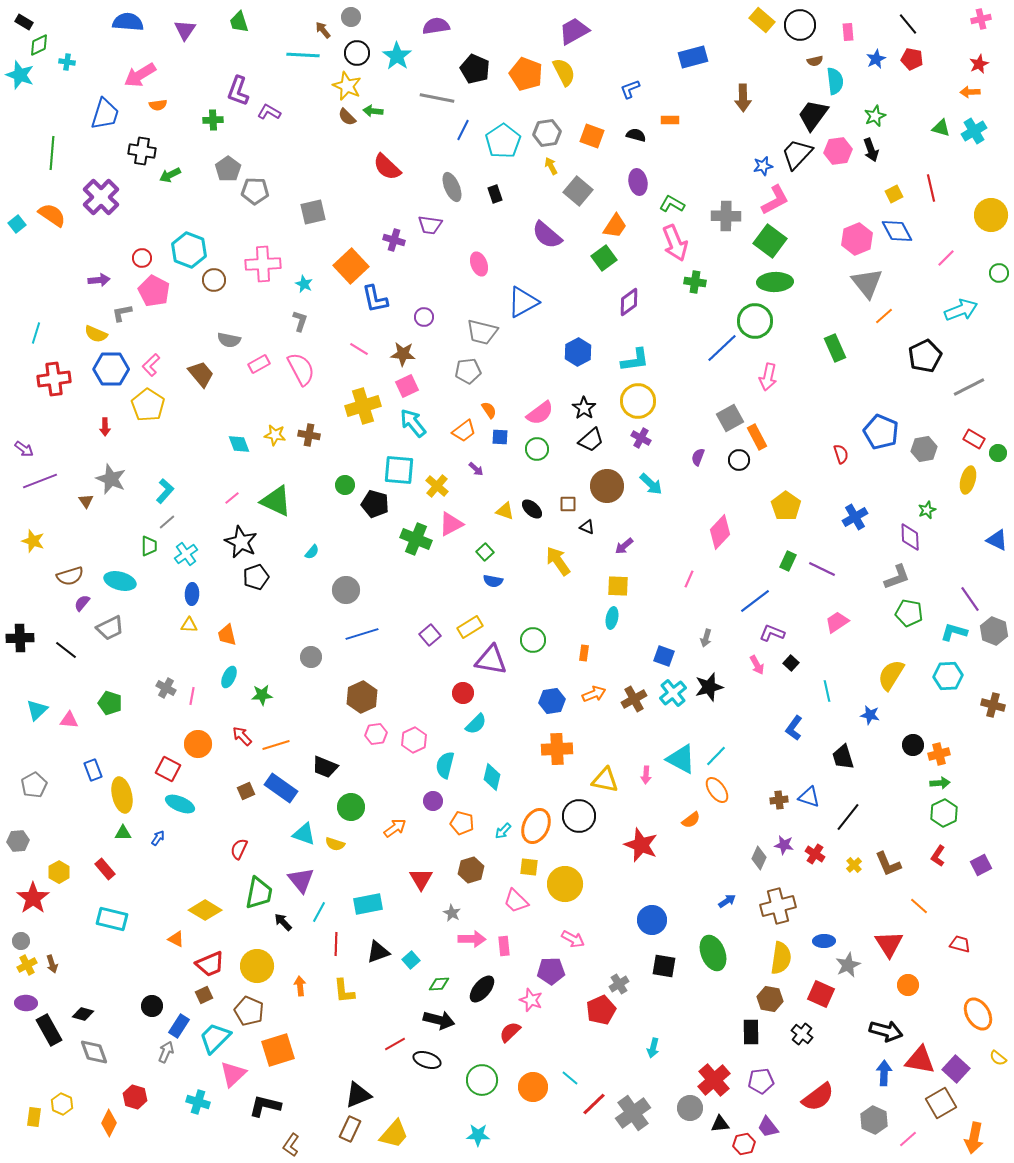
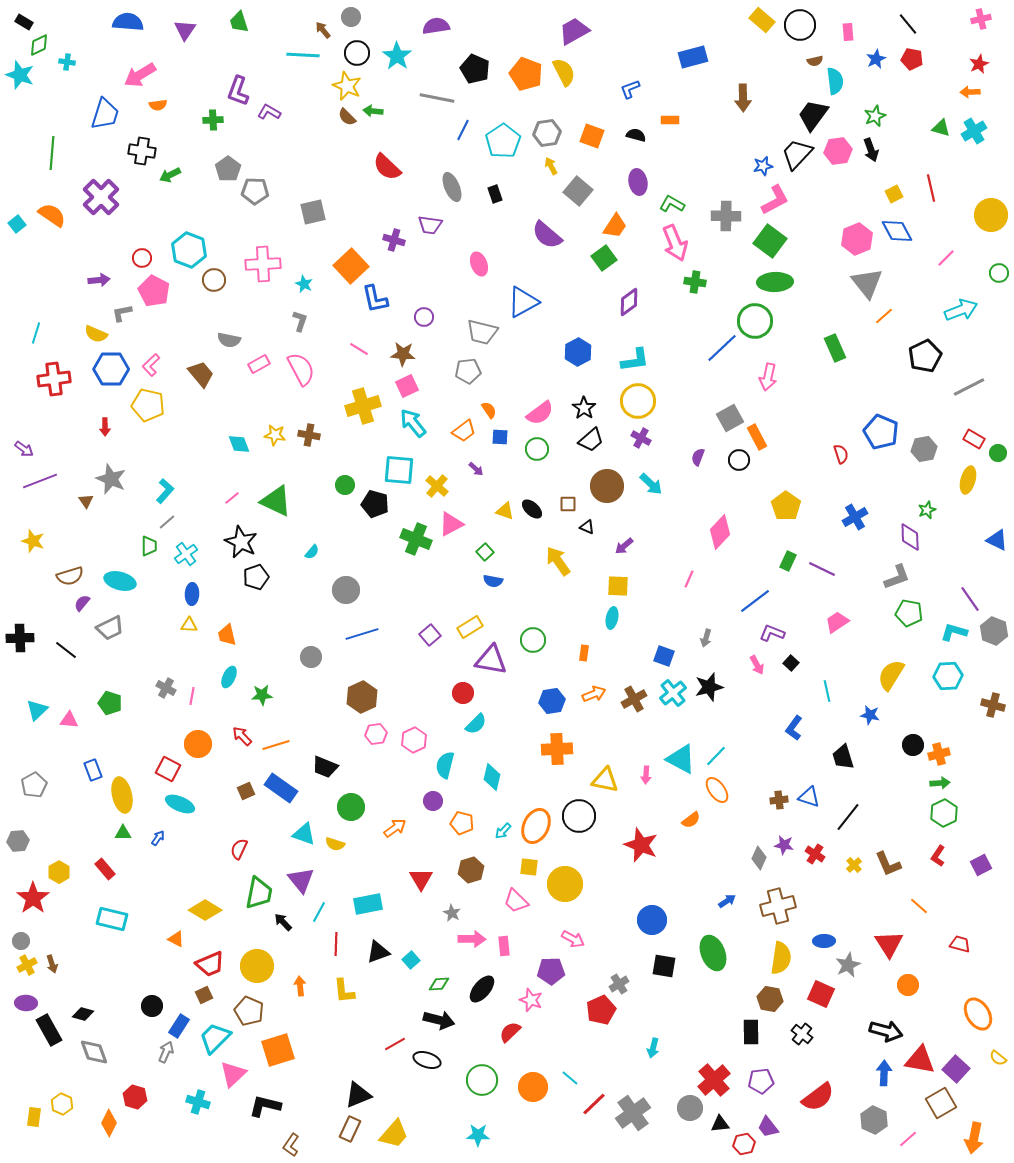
yellow pentagon at (148, 405): rotated 20 degrees counterclockwise
